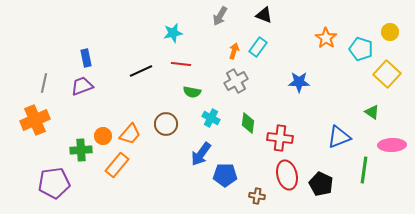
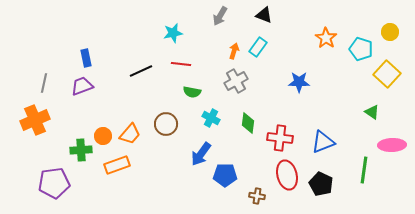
blue triangle: moved 16 px left, 5 px down
orange rectangle: rotated 30 degrees clockwise
